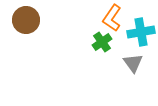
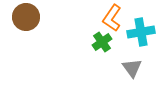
brown circle: moved 3 px up
gray triangle: moved 1 px left, 5 px down
